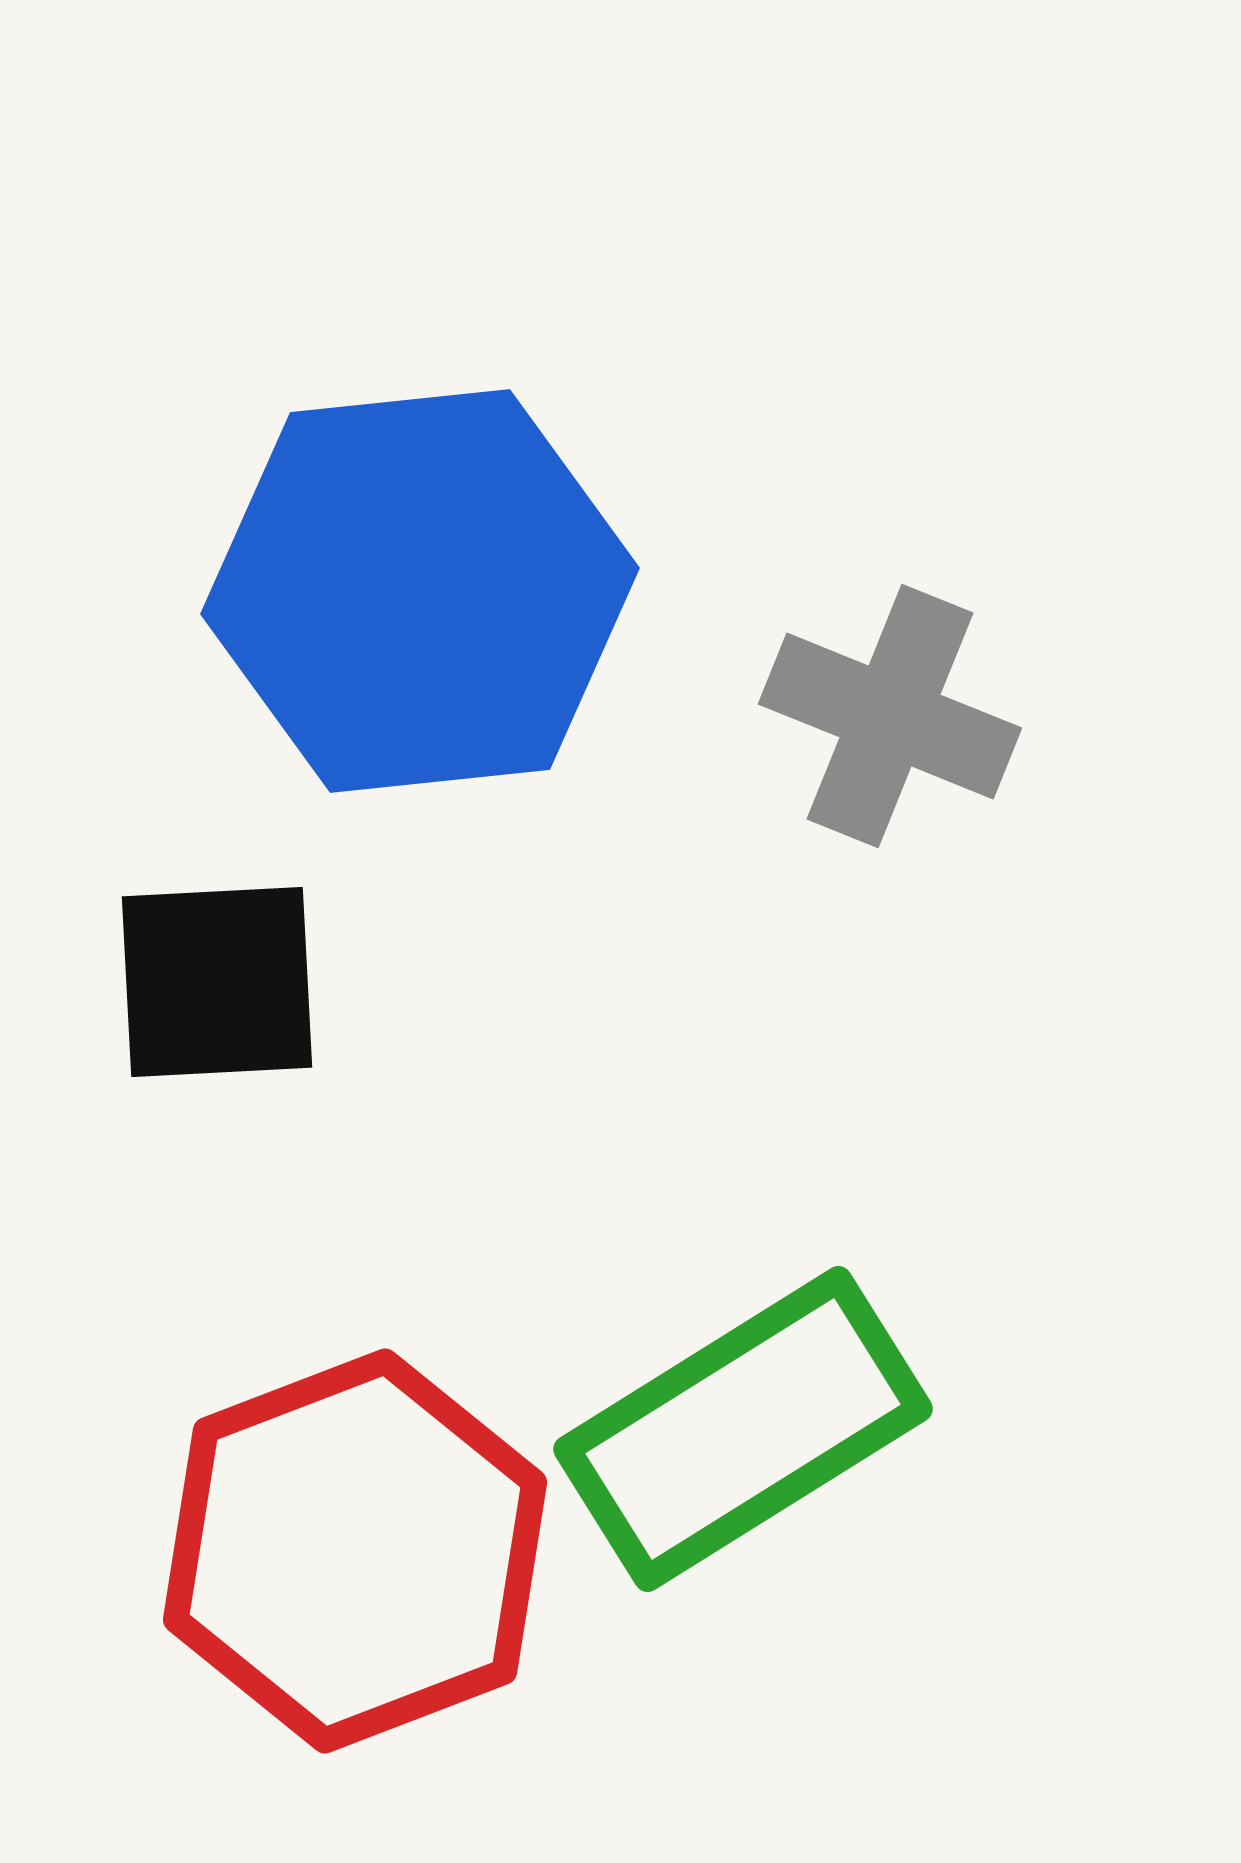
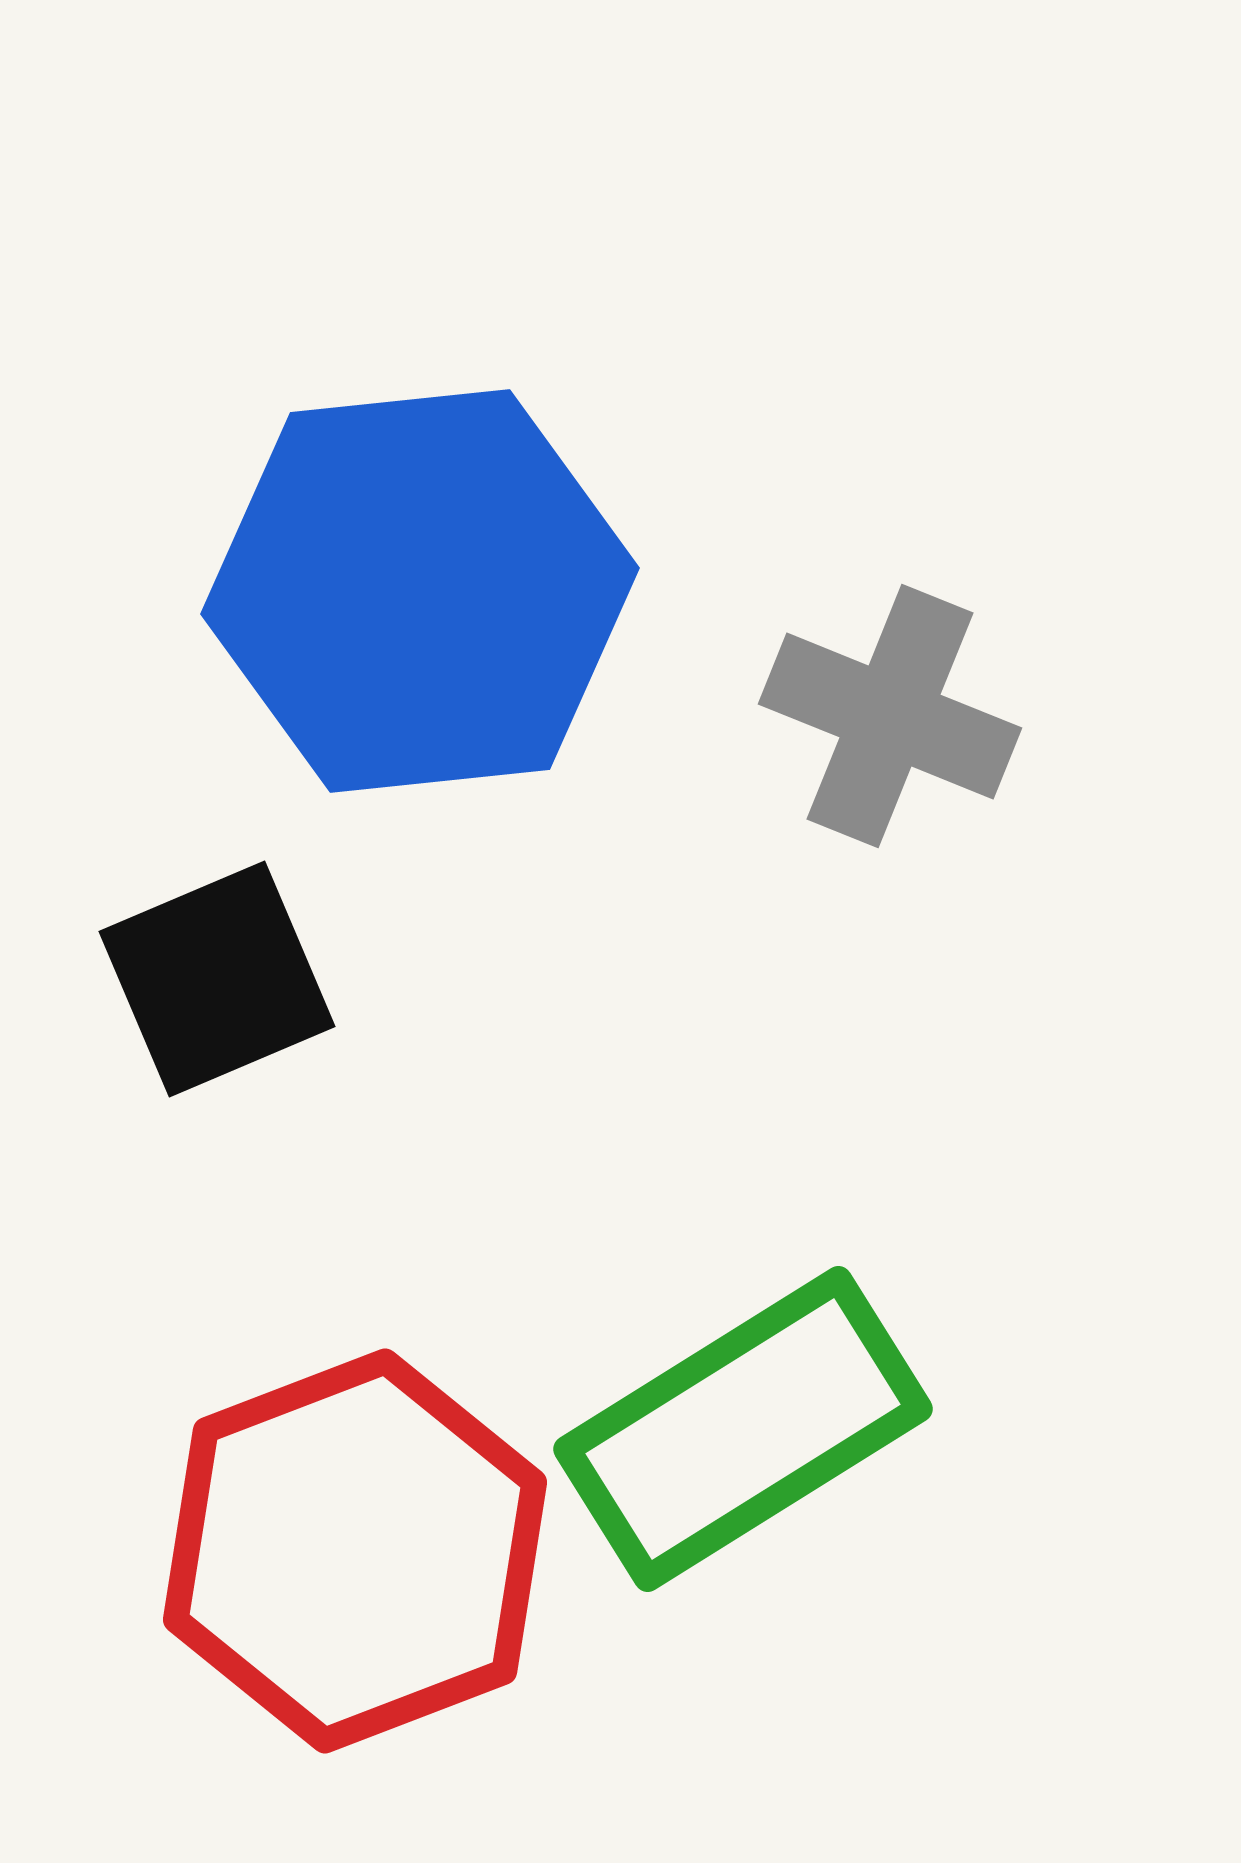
black square: moved 3 px up; rotated 20 degrees counterclockwise
